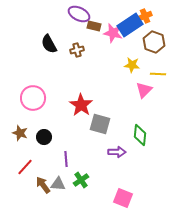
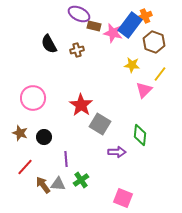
blue rectangle: rotated 20 degrees counterclockwise
yellow line: moved 2 px right; rotated 56 degrees counterclockwise
gray square: rotated 15 degrees clockwise
